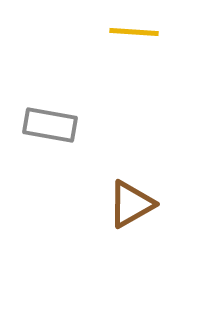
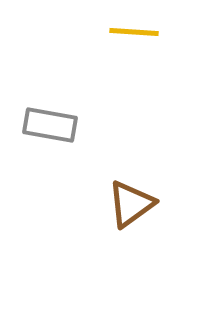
brown triangle: rotated 6 degrees counterclockwise
